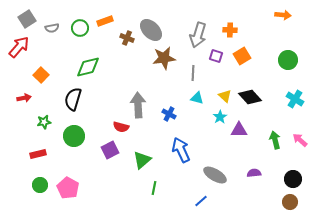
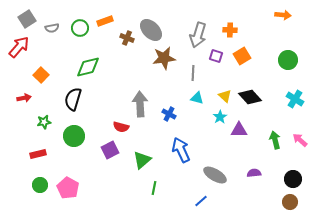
gray arrow at (138, 105): moved 2 px right, 1 px up
